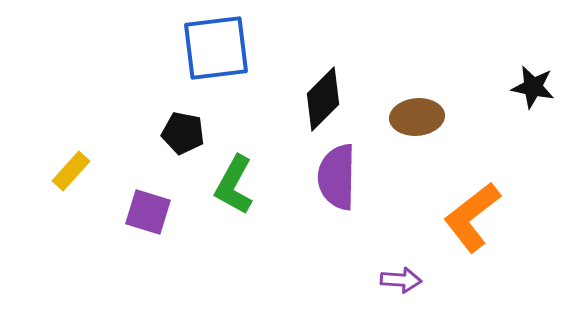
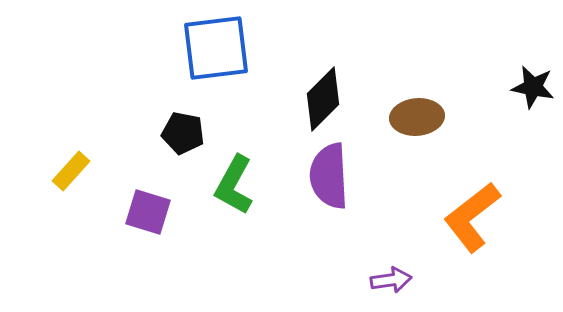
purple semicircle: moved 8 px left, 1 px up; rotated 4 degrees counterclockwise
purple arrow: moved 10 px left; rotated 12 degrees counterclockwise
